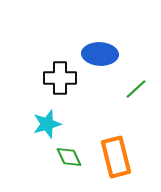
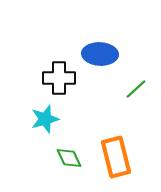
black cross: moved 1 px left
cyan star: moved 2 px left, 5 px up
green diamond: moved 1 px down
